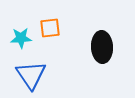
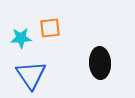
black ellipse: moved 2 px left, 16 px down
